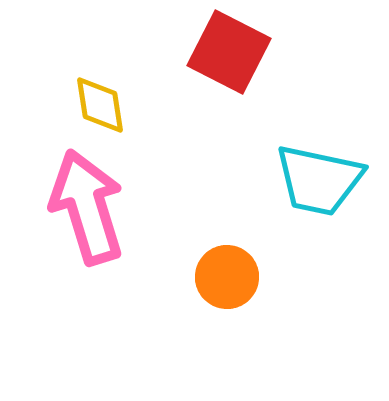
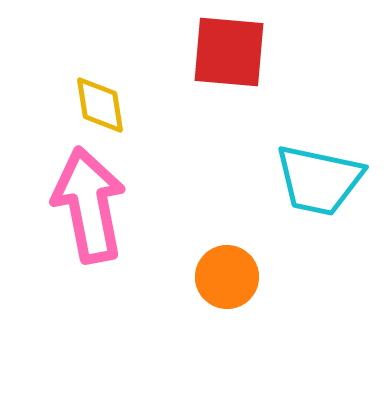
red square: rotated 22 degrees counterclockwise
pink arrow: moved 2 px right, 2 px up; rotated 6 degrees clockwise
